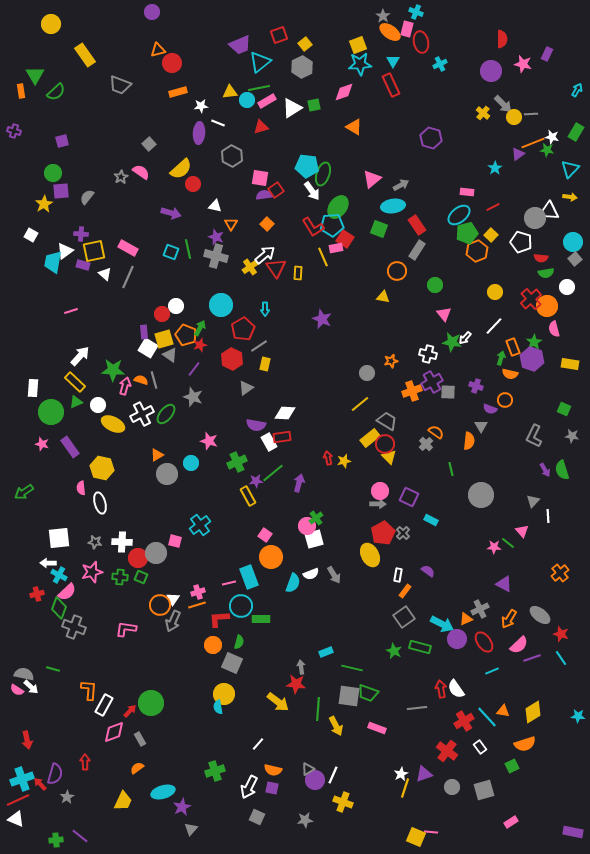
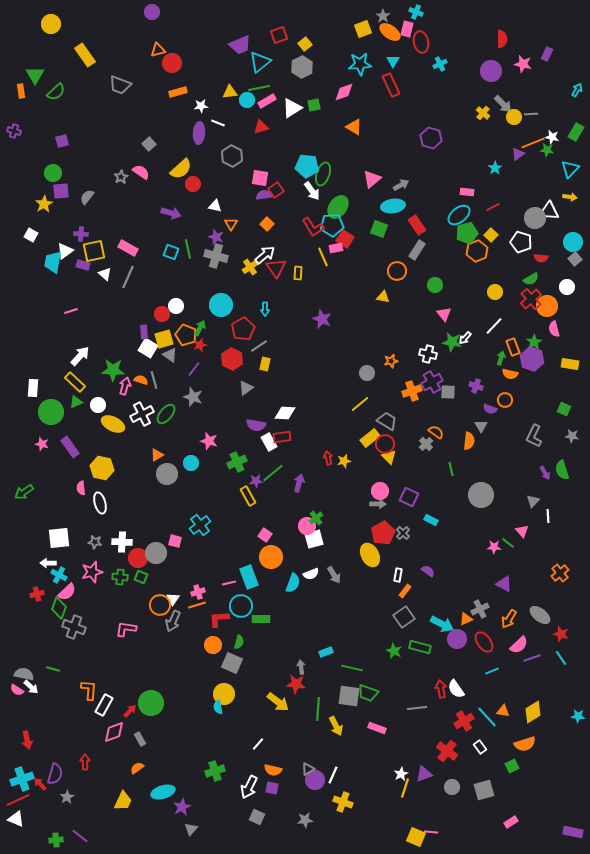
yellow square at (358, 45): moved 5 px right, 16 px up
green semicircle at (546, 273): moved 15 px left, 6 px down; rotated 21 degrees counterclockwise
purple arrow at (545, 470): moved 3 px down
